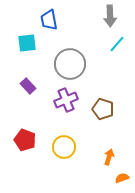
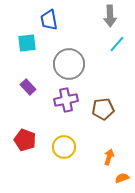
gray circle: moved 1 px left
purple rectangle: moved 1 px down
purple cross: rotated 10 degrees clockwise
brown pentagon: rotated 25 degrees counterclockwise
